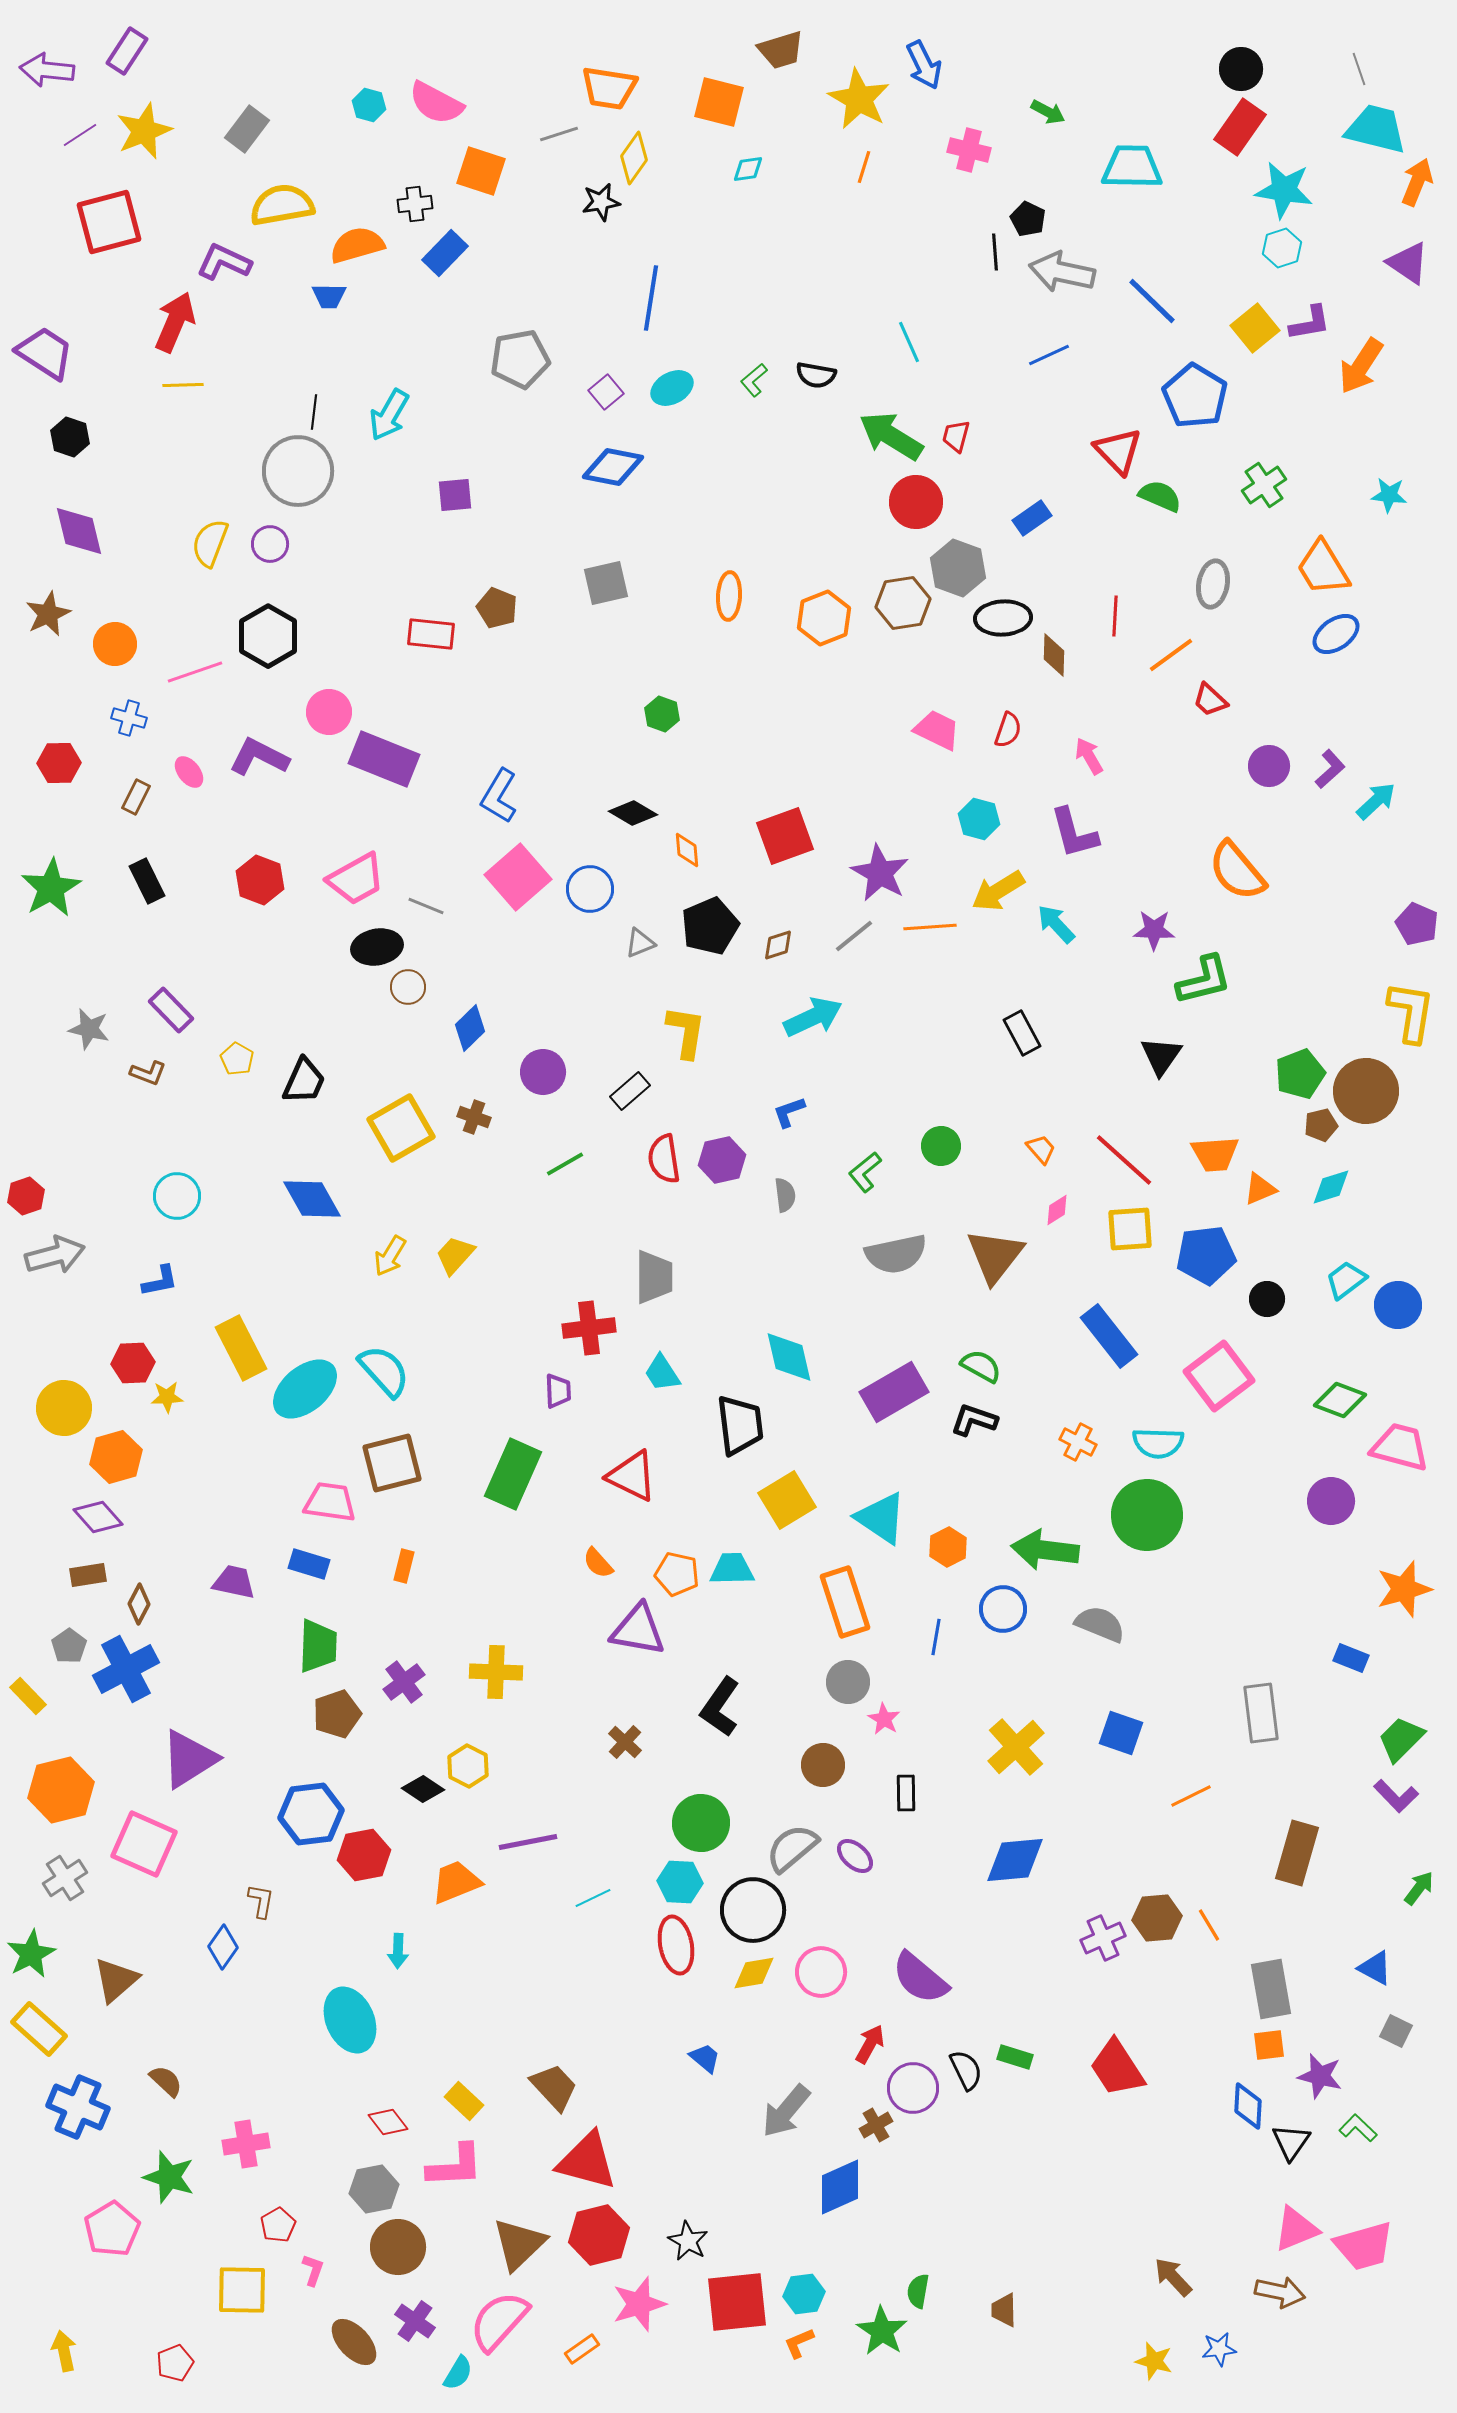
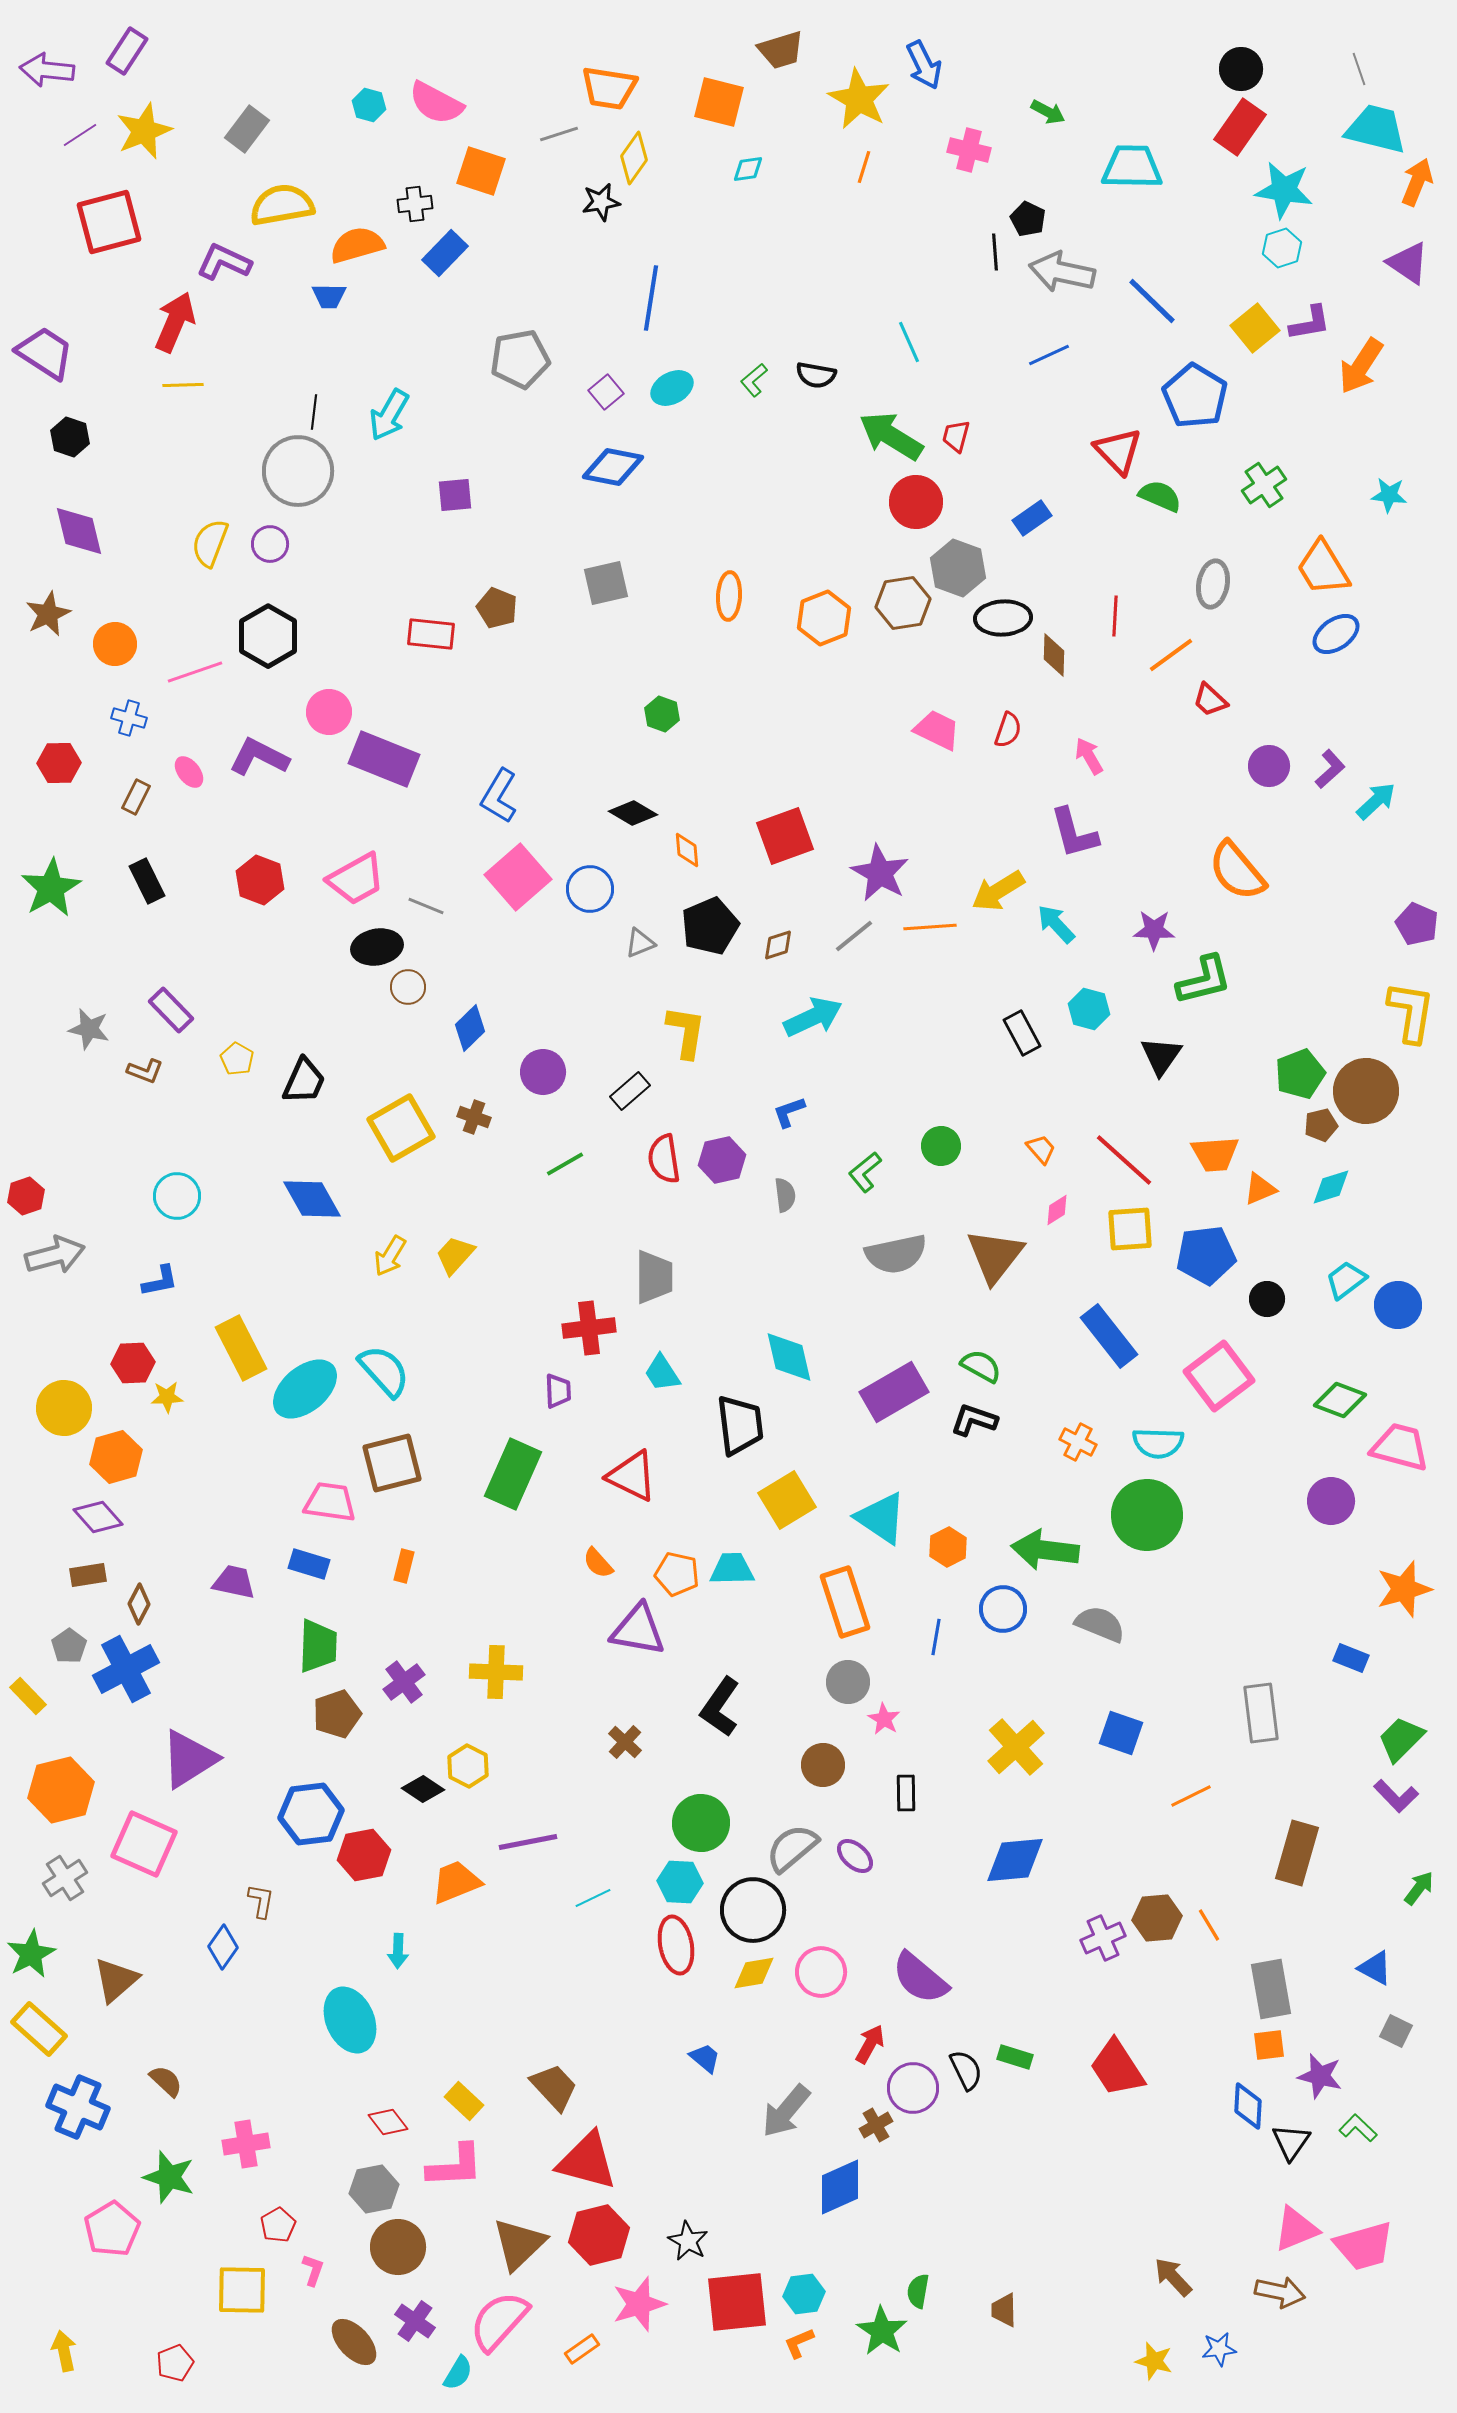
cyan hexagon at (979, 819): moved 110 px right, 190 px down
brown L-shape at (148, 1073): moved 3 px left, 2 px up
